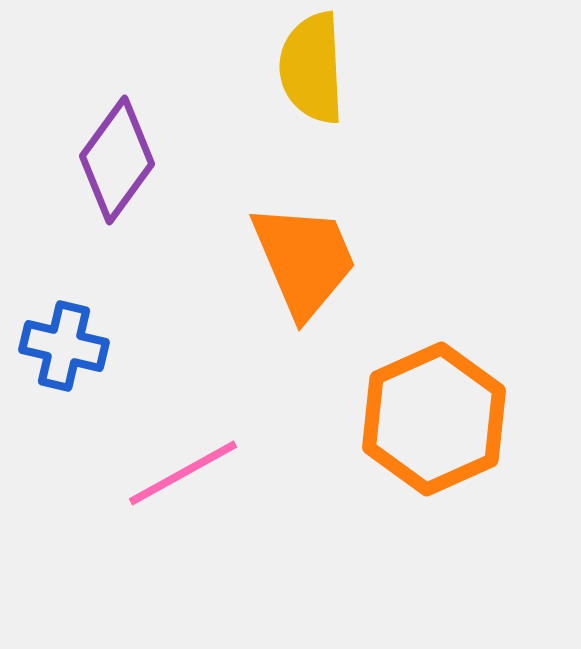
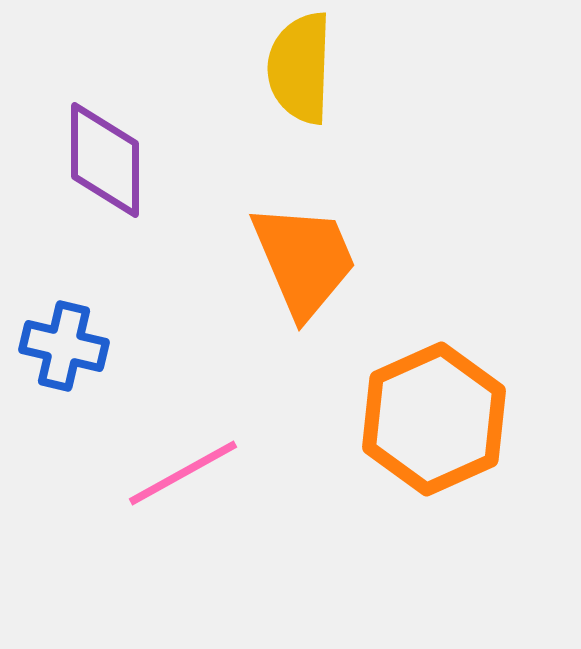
yellow semicircle: moved 12 px left; rotated 5 degrees clockwise
purple diamond: moved 12 px left; rotated 36 degrees counterclockwise
